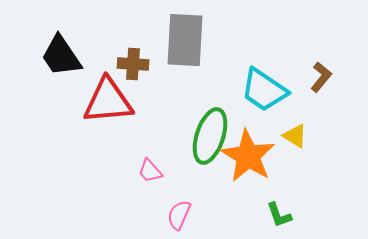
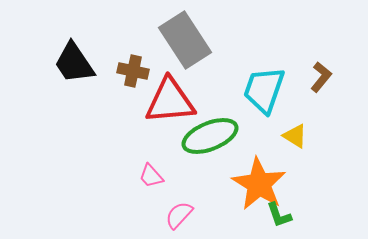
gray rectangle: rotated 36 degrees counterclockwise
black trapezoid: moved 13 px right, 7 px down
brown cross: moved 7 px down; rotated 8 degrees clockwise
cyan trapezoid: rotated 75 degrees clockwise
red triangle: moved 62 px right
green ellipse: rotated 50 degrees clockwise
orange star: moved 11 px right, 28 px down
pink trapezoid: moved 1 px right, 5 px down
pink semicircle: rotated 20 degrees clockwise
